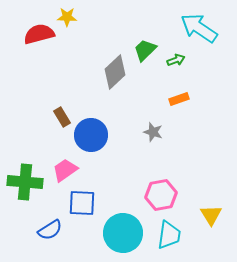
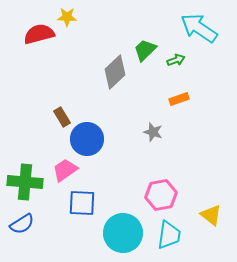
blue circle: moved 4 px left, 4 px down
yellow triangle: rotated 20 degrees counterclockwise
blue semicircle: moved 28 px left, 6 px up
